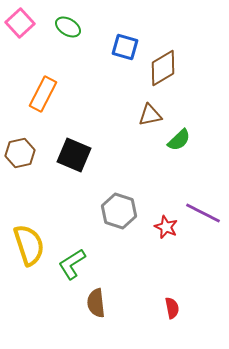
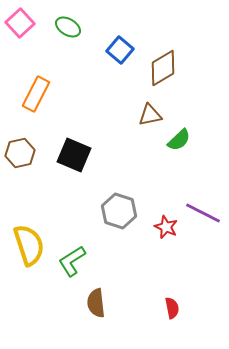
blue square: moved 5 px left, 3 px down; rotated 24 degrees clockwise
orange rectangle: moved 7 px left
green L-shape: moved 3 px up
